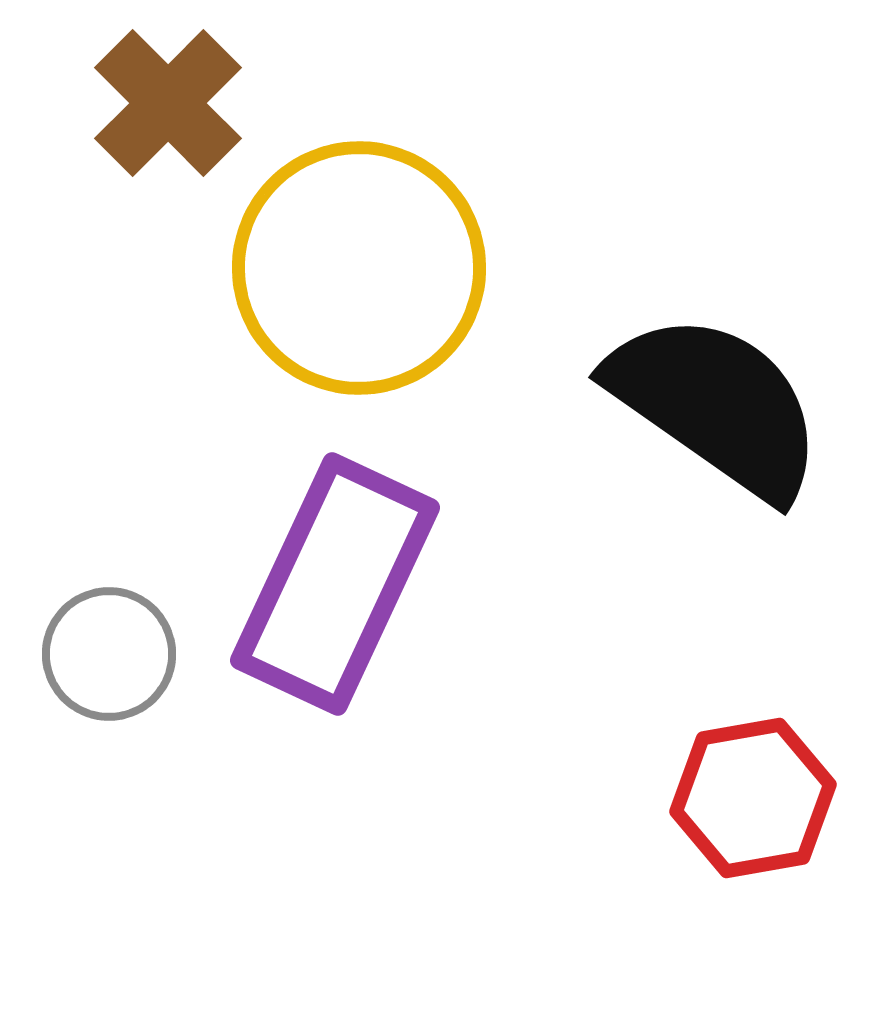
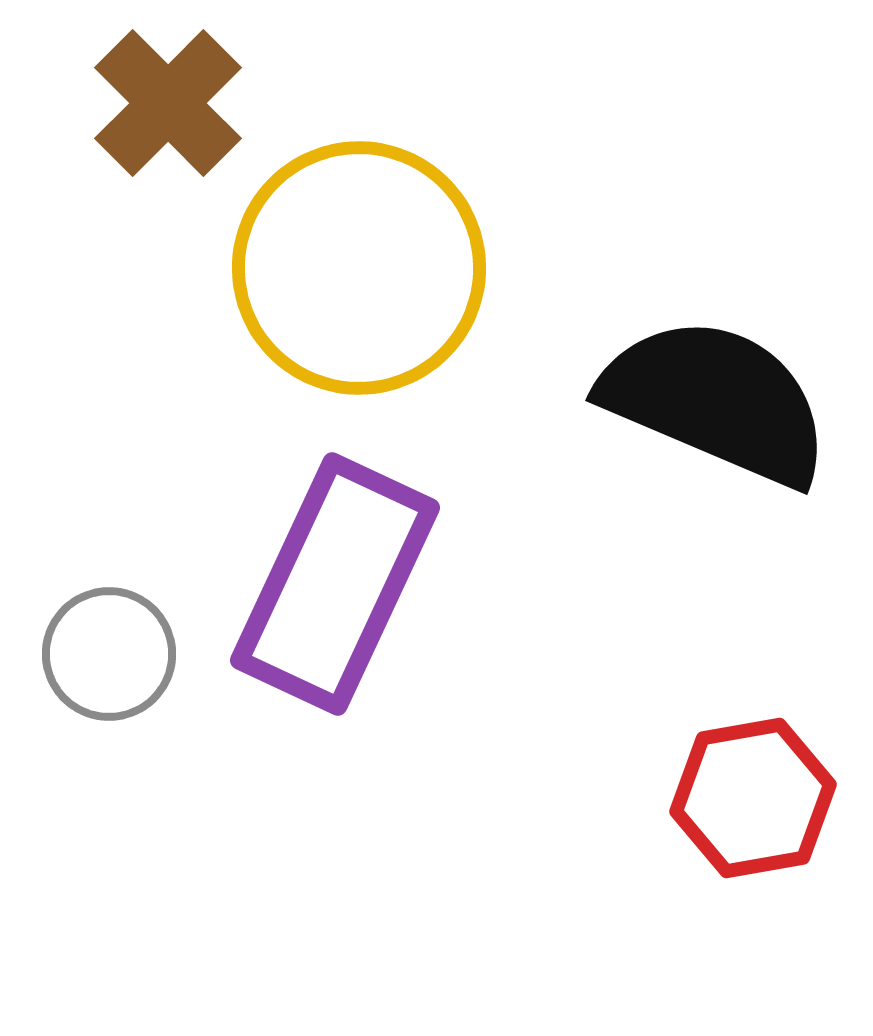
black semicircle: moved 4 px up; rotated 12 degrees counterclockwise
